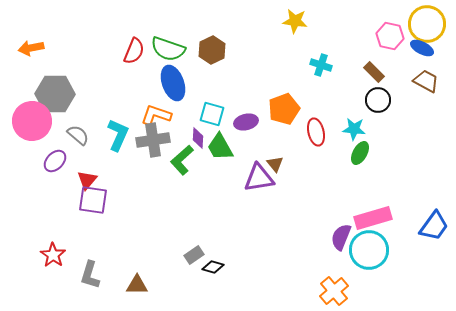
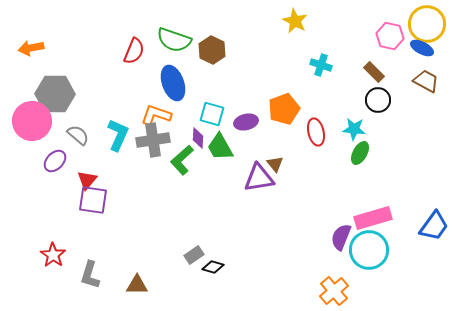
yellow star at (295, 21): rotated 20 degrees clockwise
green semicircle at (168, 49): moved 6 px right, 9 px up
brown hexagon at (212, 50): rotated 8 degrees counterclockwise
